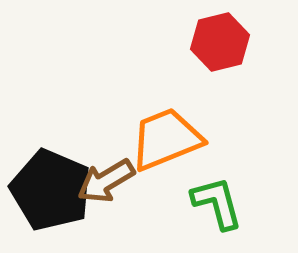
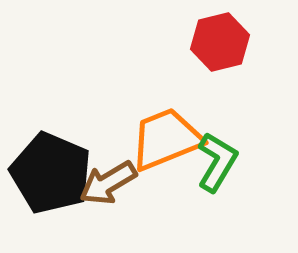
brown arrow: moved 2 px right, 2 px down
black pentagon: moved 17 px up
green L-shape: moved 41 px up; rotated 46 degrees clockwise
